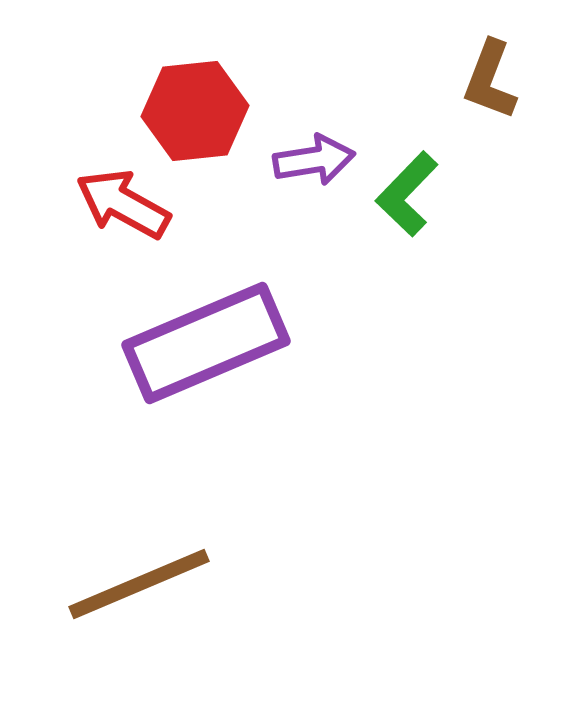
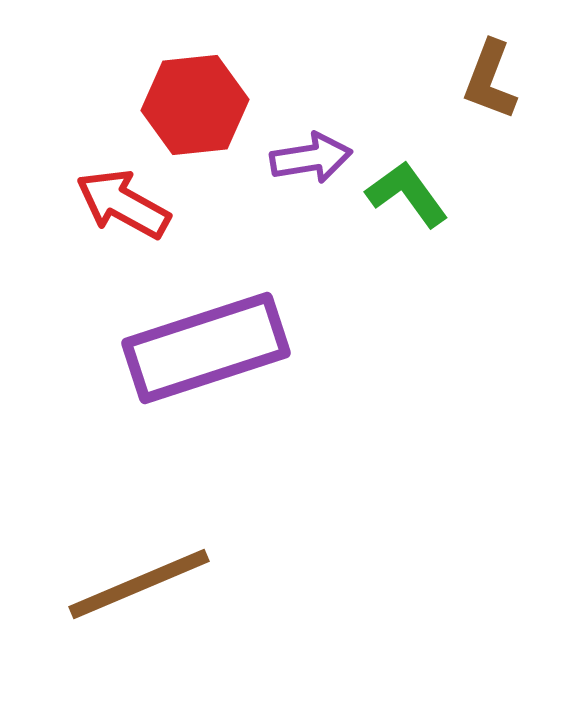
red hexagon: moved 6 px up
purple arrow: moved 3 px left, 2 px up
green L-shape: rotated 100 degrees clockwise
purple rectangle: moved 5 px down; rotated 5 degrees clockwise
